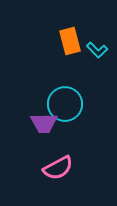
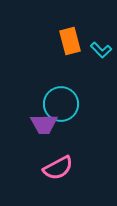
cyan L-shape: moved 4 px right
cyan circle: moved 4 px left
purple trapezoid: moved 1 px down
